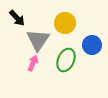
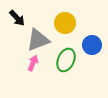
gray triangle: rotated 35 degrees clockwise
